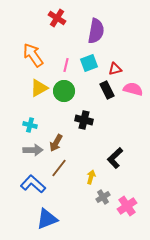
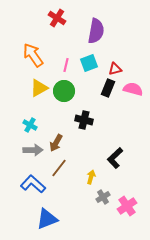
black rectangle: moved 1 px right, 2 px up; rotated 48 degrees clockwise
cyan cross: rotated 16 degrees clockwise
